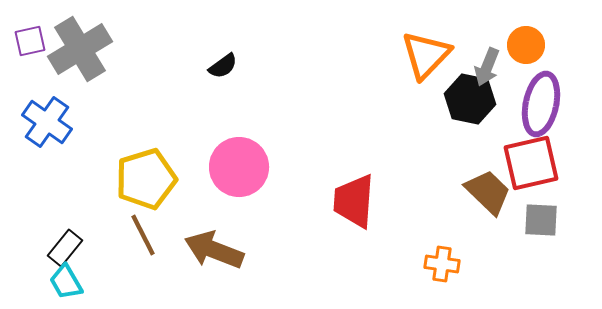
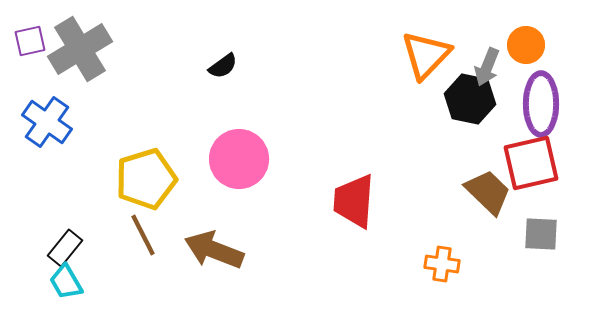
purple ellipse: rotated 12 degrees counterclockwise
pink circle: moved 8 px up
gray square: moved 14 px down
